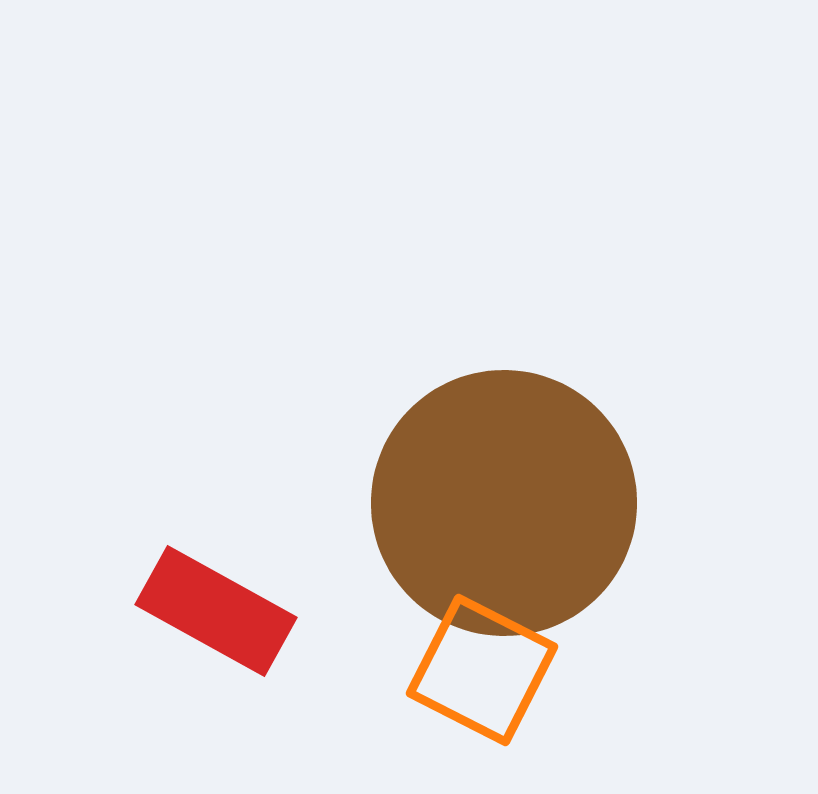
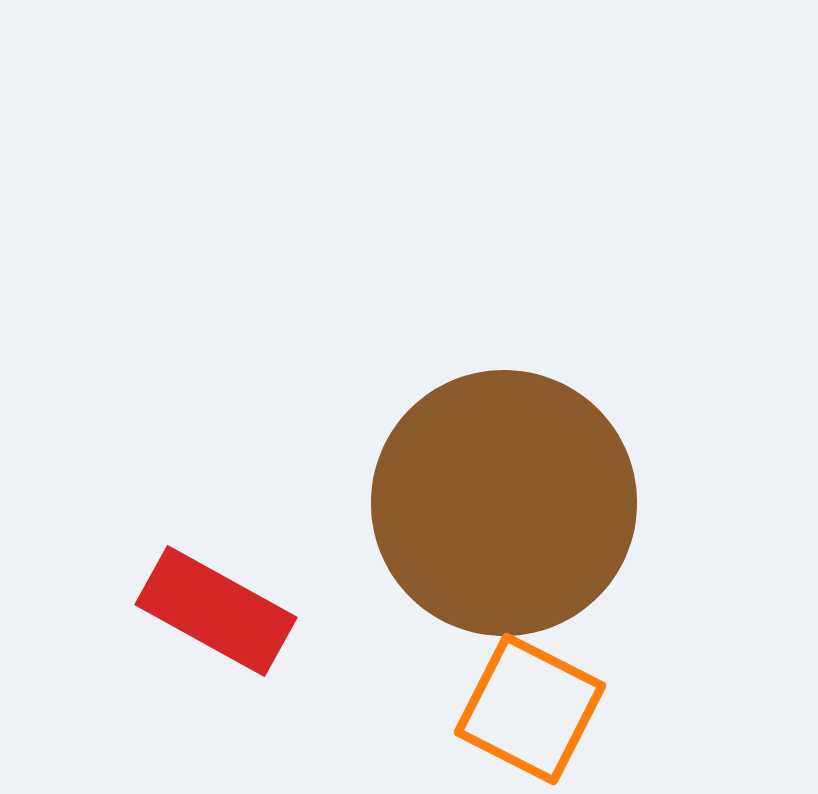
orange square: moved 48 px right, 39 px down
